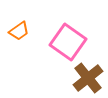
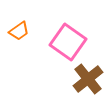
brown cross: moved 1 px down
